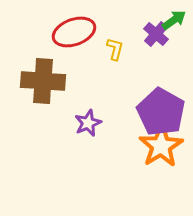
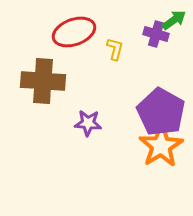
purple cross: rotated 25 degrees counterclockwise
purple star: rotated 28 degrees clockwise
